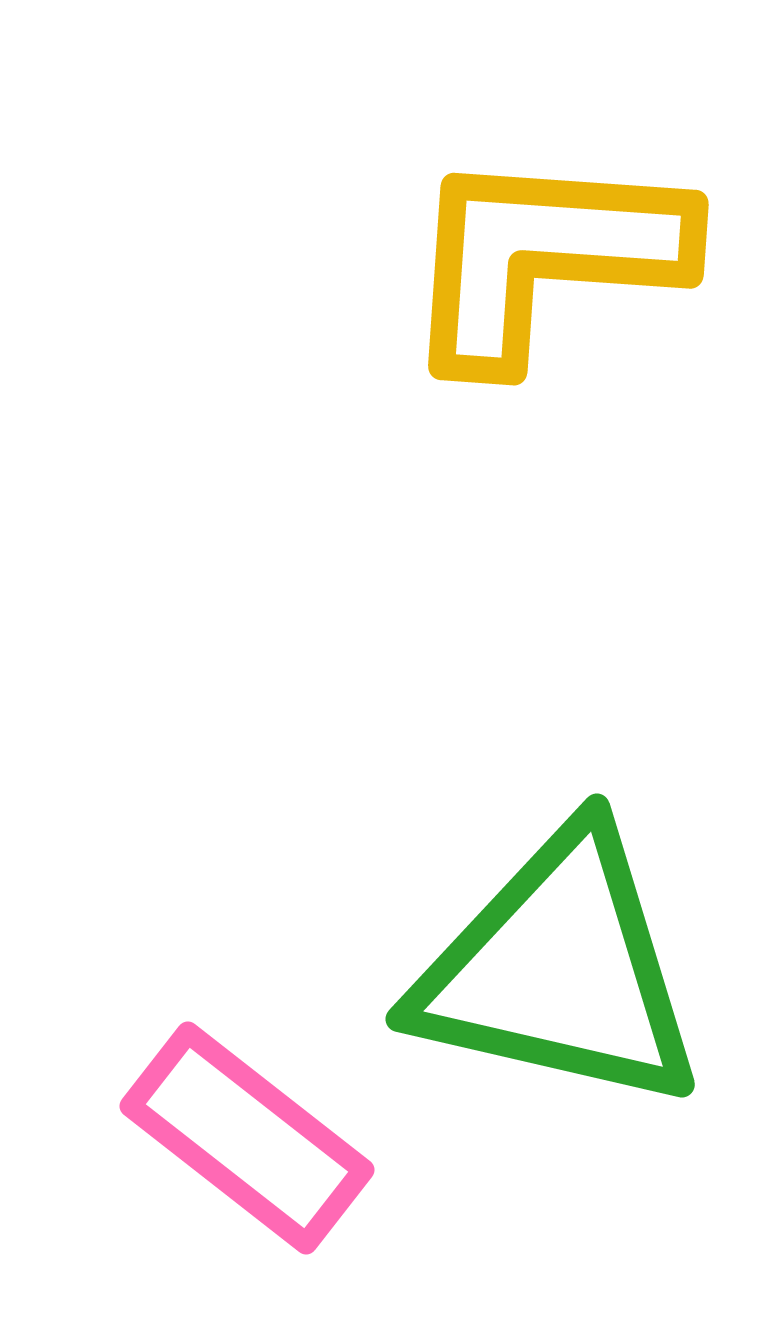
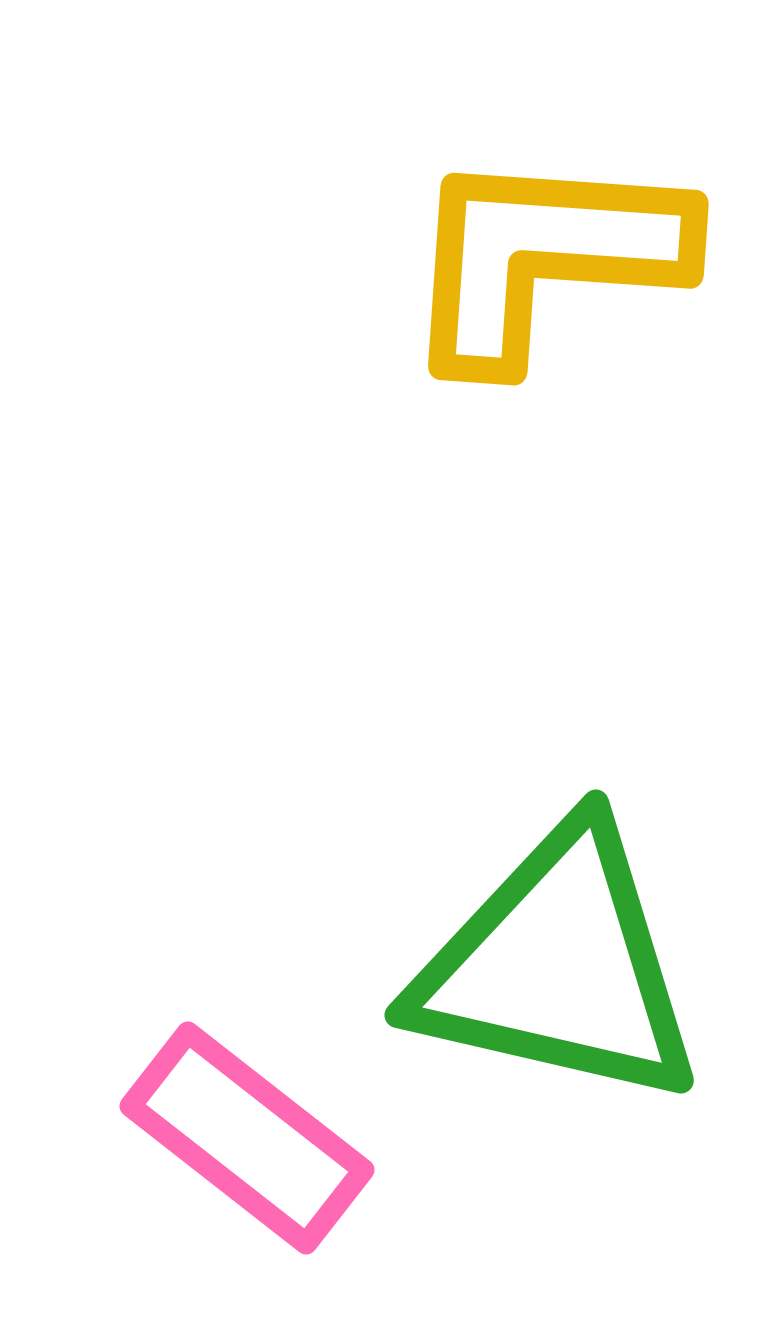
green triangle: moved 1 px left, 4 px up
